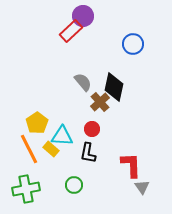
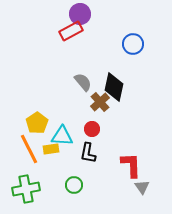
purple circle: moved 3 px left, 2 px up
red rectangle: rotated 15 degrees clockwise
yellow rectangle: rotated 49 degrees counterclockwise
